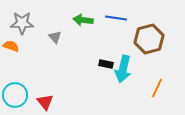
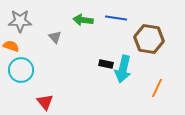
gray star: moved 2 px left, 2 px up
brown hexagon: rotated 24 degrees clockwise
cyan circle: moved 6 px right, 25 px up
